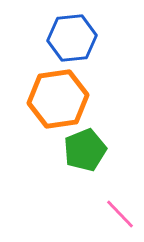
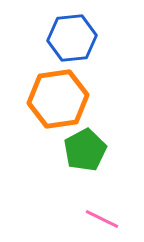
green pentagon: rotated 6 degrees counterclockwise
pink line: moved 18 px left, 5 px down; rotated 20 degrees counterclockwise
